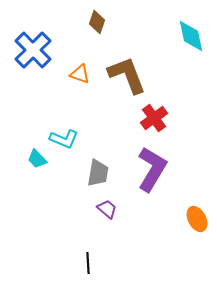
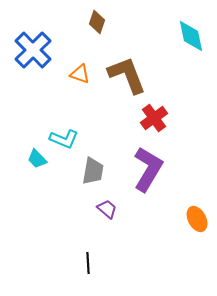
purple L-shape: moved 4 px left
gray trapezoid: moved 5 px left, 2 px up
